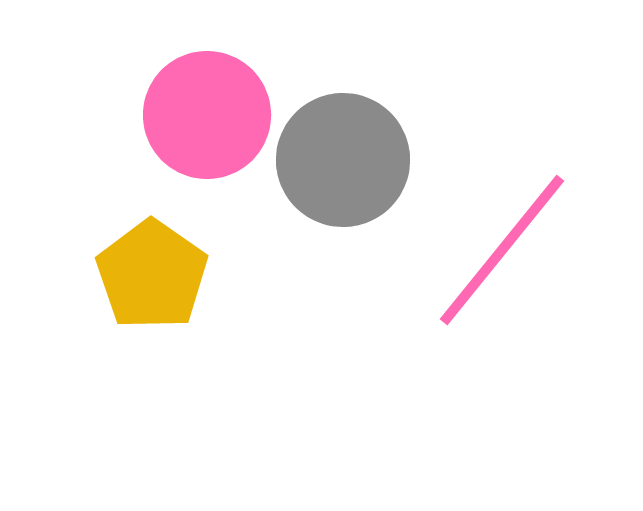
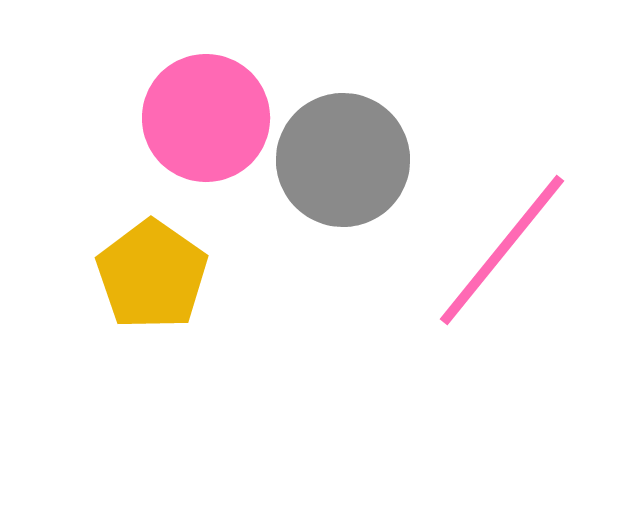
pink circle: moved 1 px left, 3 px down
